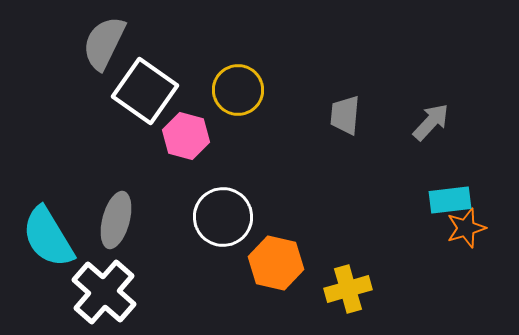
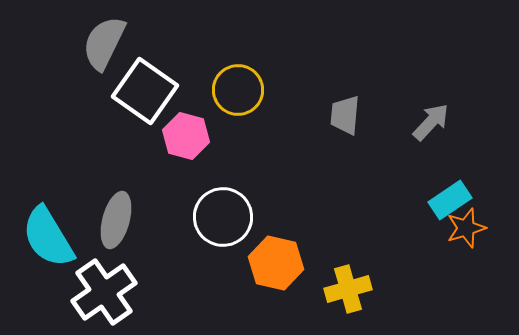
cyan rectangle: rotated 27 degrees counterclockwise
white cross: rotated 14 degrees clockwise
